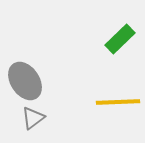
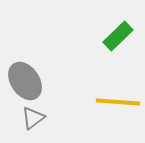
green rectangle: moved 2 px left, 3 px up
yellow line: rotated 6 degrees clockwise
